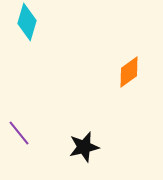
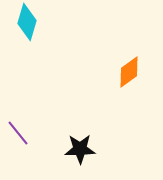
purple line: moved 1 px left
black star: moved 4 px left, 2 px down; rotated 12 degrees clockwise
